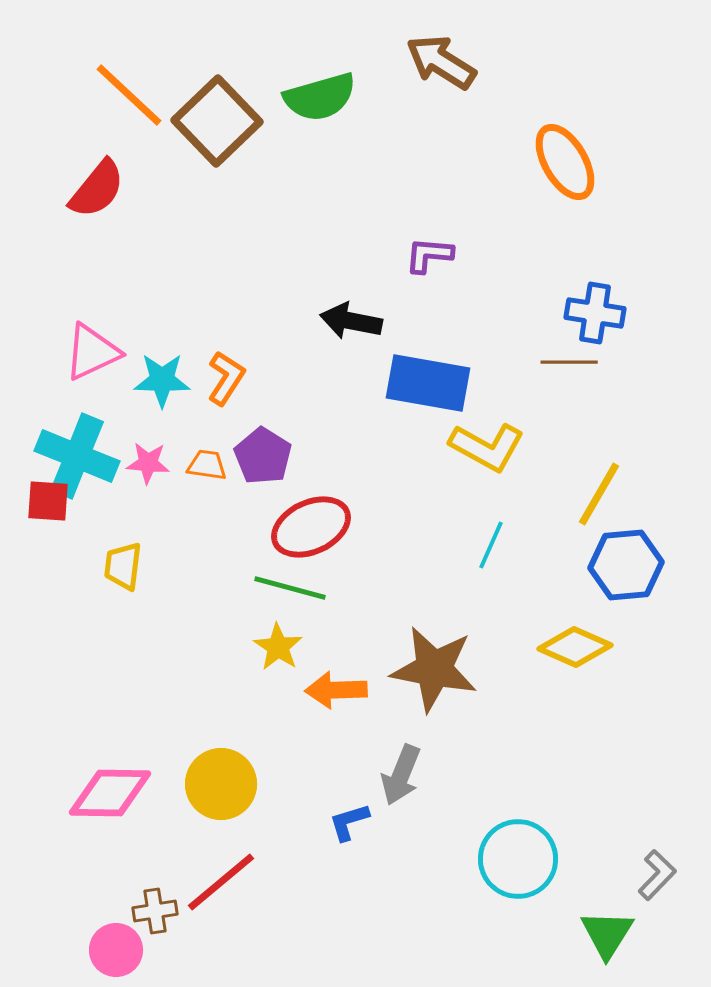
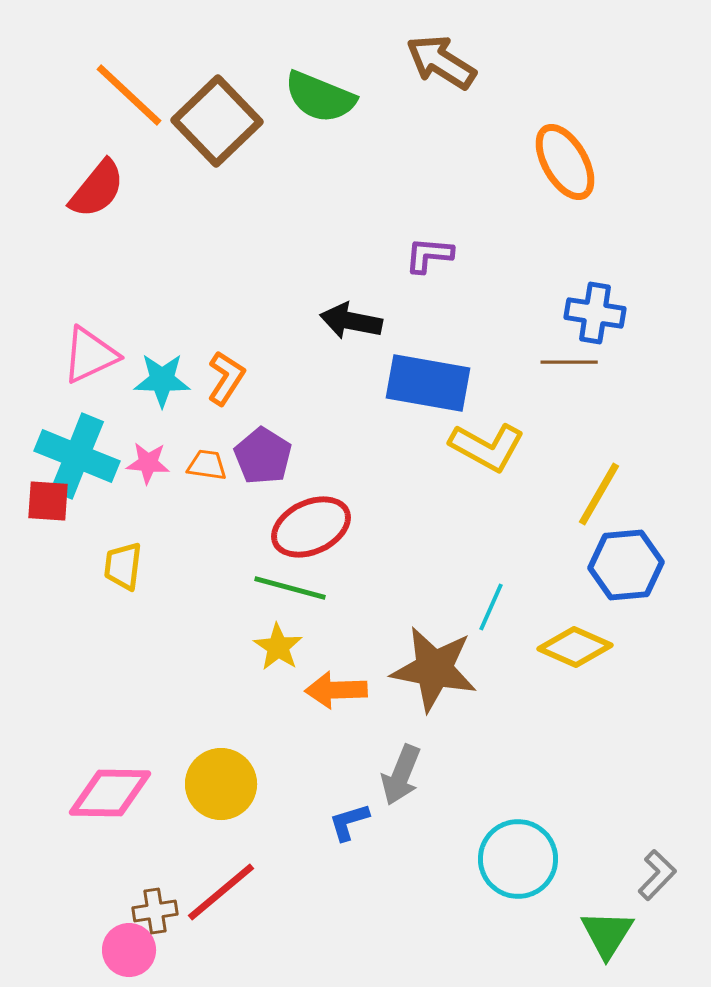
green semicircle: rotated 38 degrees clockwise
pink triangle: moved 2 px left, 3 px down
cyan line: moved 62 px down
red line: moved 10 px down
pink circle: moved 13 px right
